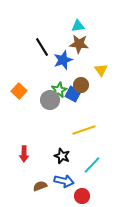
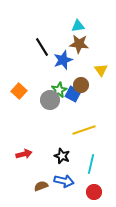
red arrow: rotated 105 degrees counterclockwise
cyan line: moved 1 px left, 1 px up; rotated 30 degrees counterclockwise
brown semicircle: moved 1 px right
red circle: moved 12 px right, 4 px up
